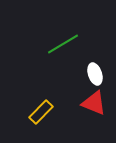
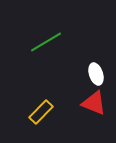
green line: moved 17 px left, 2 px up
white ellipse: moved 1 px right
